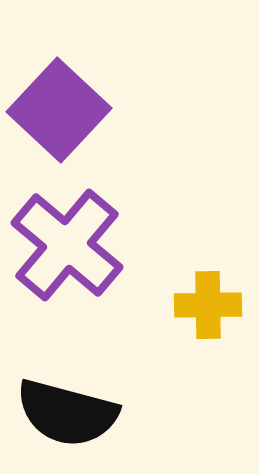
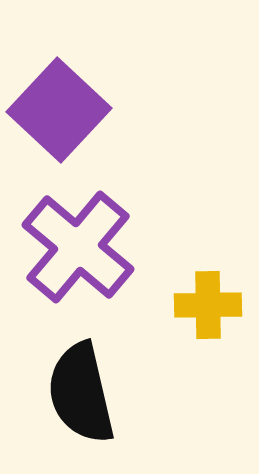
purple cross: moved 11 px right, 2 px down
black semicircle: moved 14 px right, 20 px up; rotated 62 degrees clockwise
